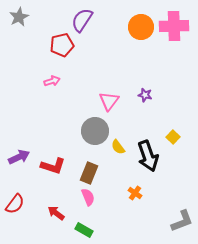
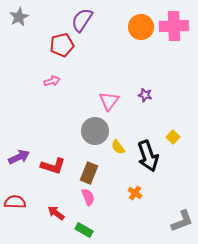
red semicircle: moved 2 px up; rotated 125 degrees counterclockwise
